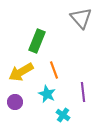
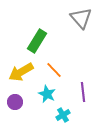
green rectangle: rotated 10 degrees clockwise
orange line: rotated 24 degrees counterclockwise
cyan cross: rotated 24 degrees clockwise
